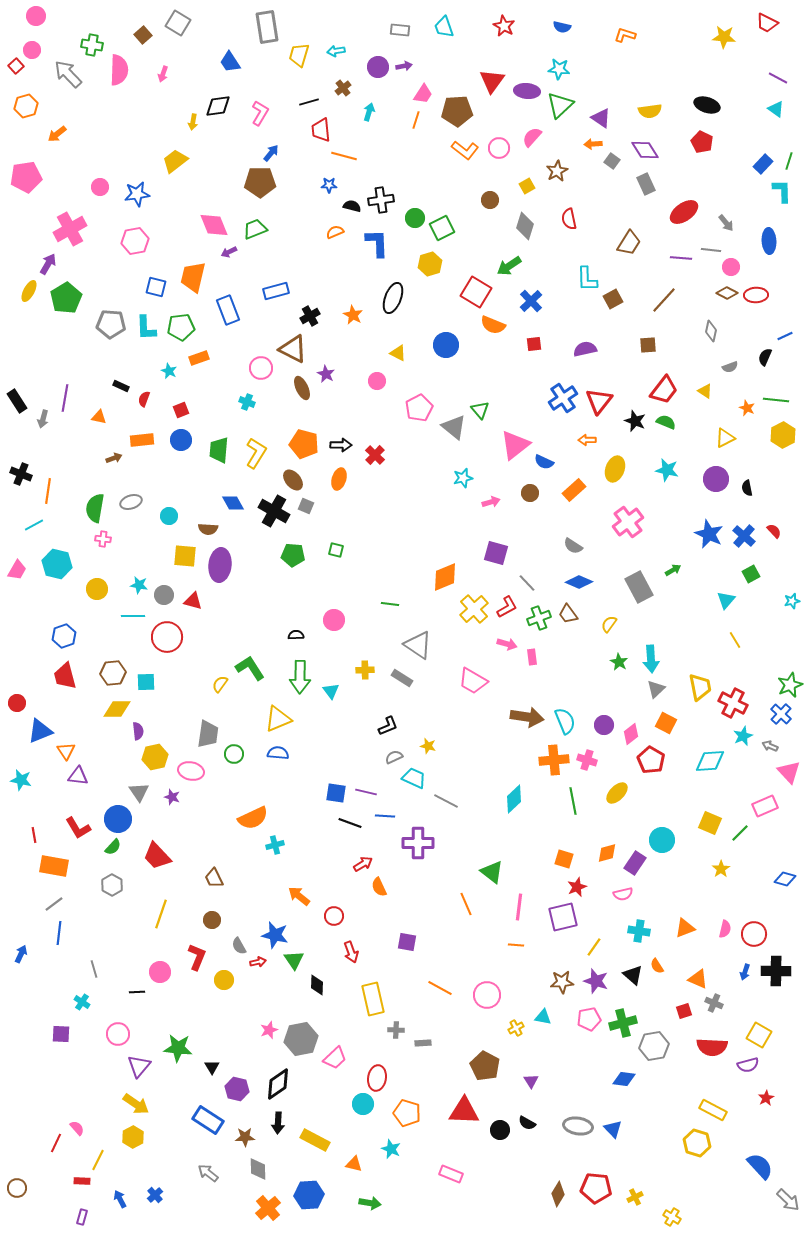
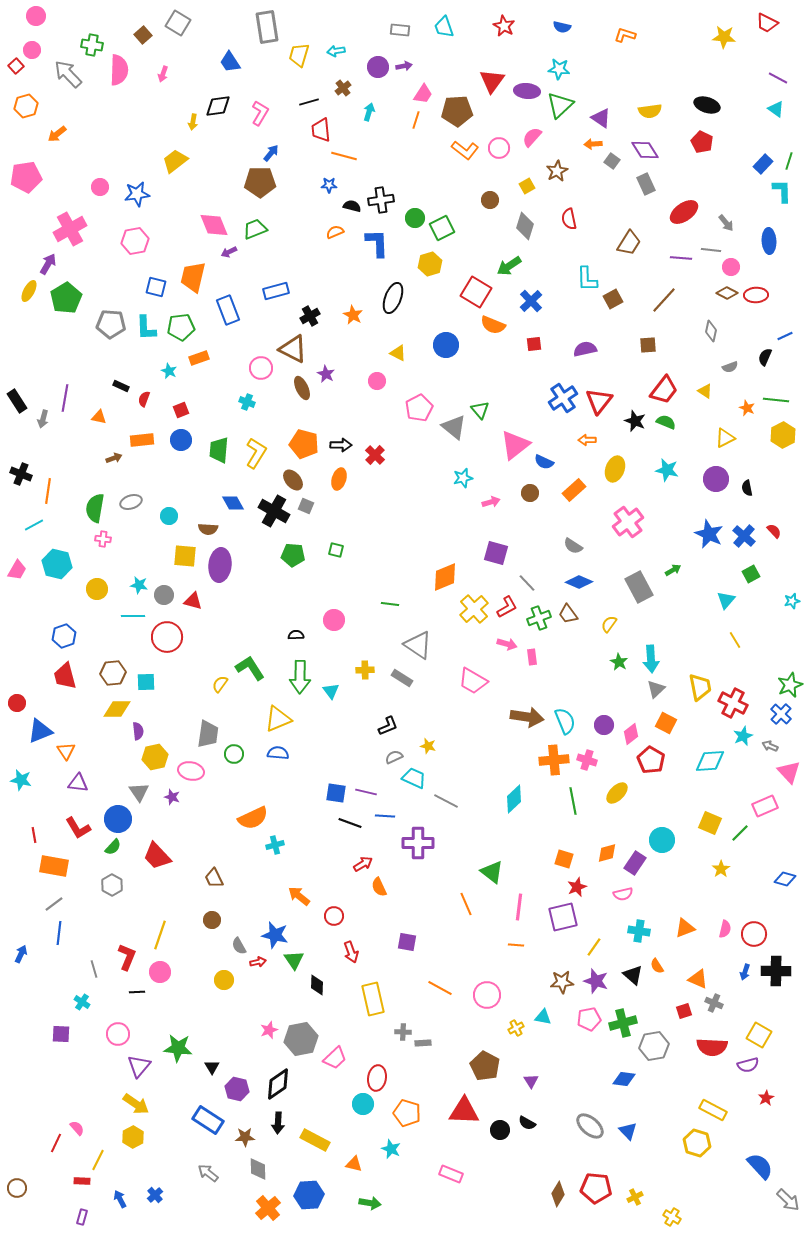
purple triangle at (78, 776): moved 7 px down
yellow line at (161, 914): moved 1 px left, 21 px down
red L-shape at (197, 957): moved 70 px left
gray cross at (396, 1030): moved 7 px right, 2 px down
gray ellipse at (578, 1126): moved 12 px right; rotated 32 degrees clockwise
blue triangle at (613, 1129): moved 15 px right, 2 px down
